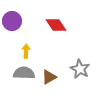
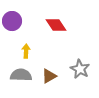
gray semicircle: moved 3 px left, 2 px down
brown triangle: moved 1 px up
